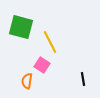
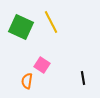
green square: rotated 10 degrees clockwise
yellow line: moved 1 px right, 20 px up
black line: moved 1 px up
